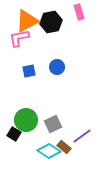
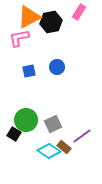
pink rectangle: rotated 49 degrees clockwise
orange triangle: moved 2 px right, 4 px up
